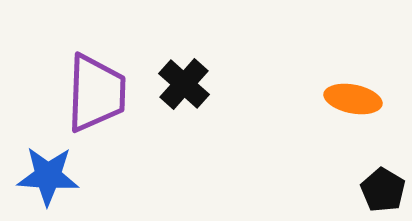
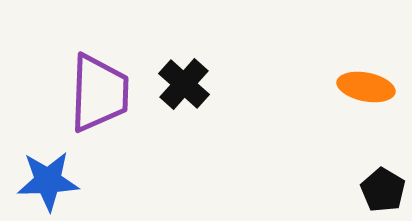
purple trapezoid: moved 3 px right
orange ellipse: moved 13 px right, 12 px up
blue star: moved 5 px down; rotated 6 degrees counterclockwise
